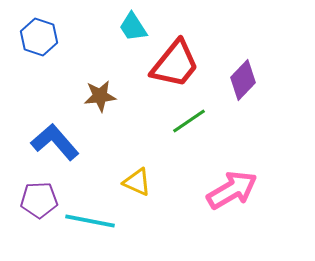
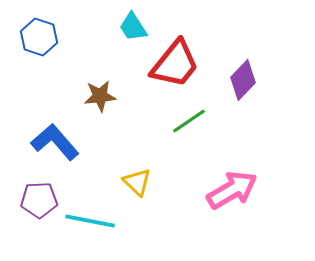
yellow triangle: rotated 20 degrees clockwise
